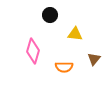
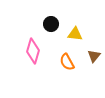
black circle: moved 1 px right, 9 px down
brown triangle: moved 3 px up
orange semicircle: moved 3 px right, 5 px up; rotated 60 degrees clockwise
